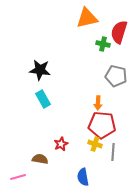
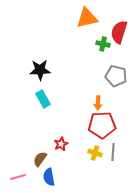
black star: rotated 10 degrees counterclockwise
red pentagon: rotated 8 degrees counterclockwise
yellow cross: moved 9 px down
brown semicircle: rotated 63 degrees counterclockwise
blue semicircle: moved 34 px left
